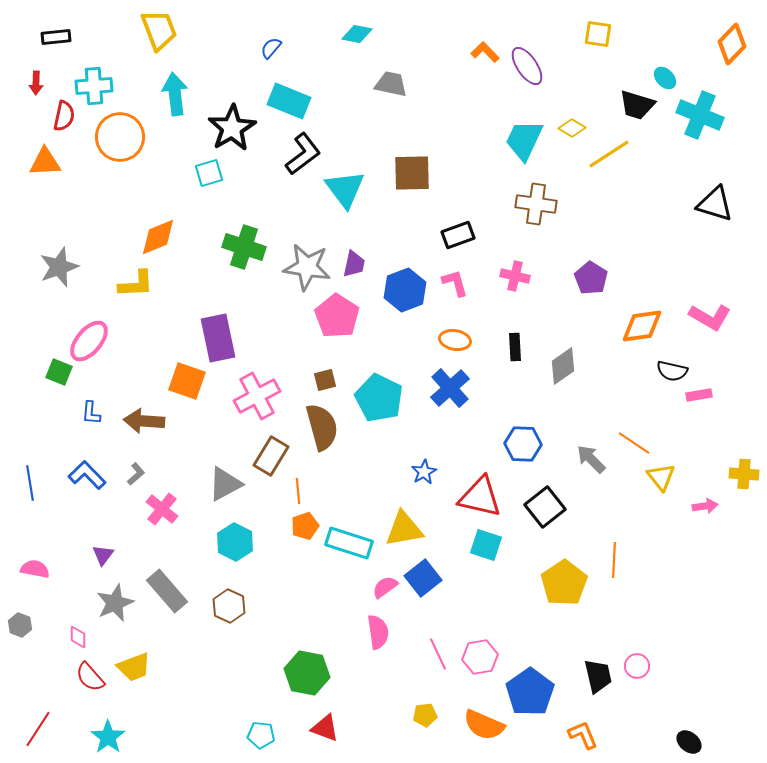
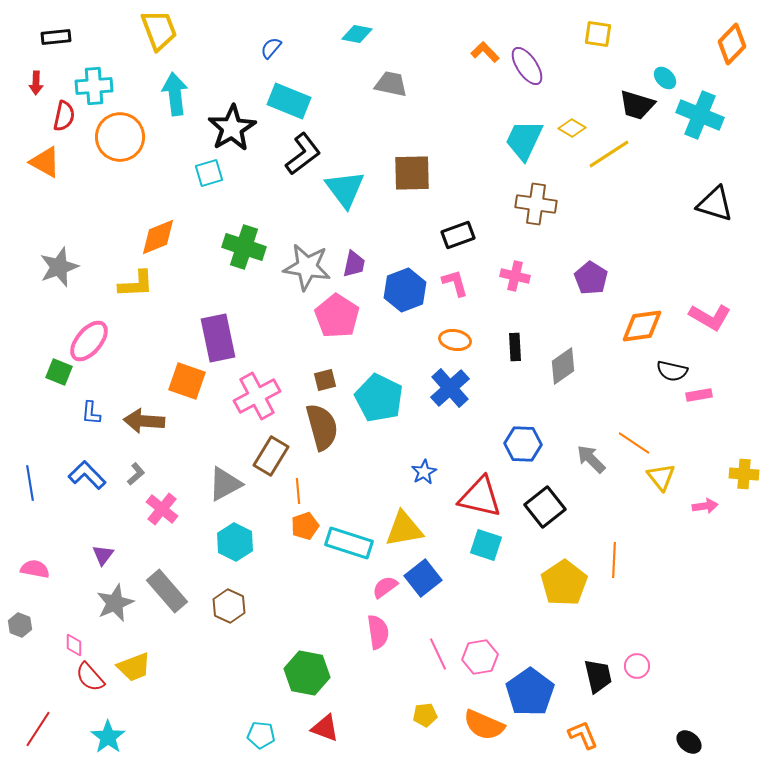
orange triangle at (45, 162): rotated 32 degrees clockwise
pink diamond at (78, 637): moved 4 px left, 8 px down
